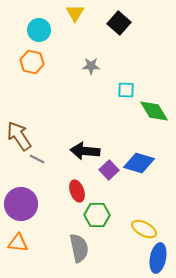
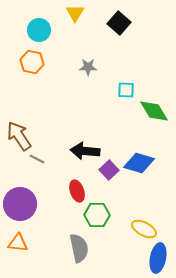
gray star: moved 3 px left, 1 px down
purple circle: moved 1 px left
